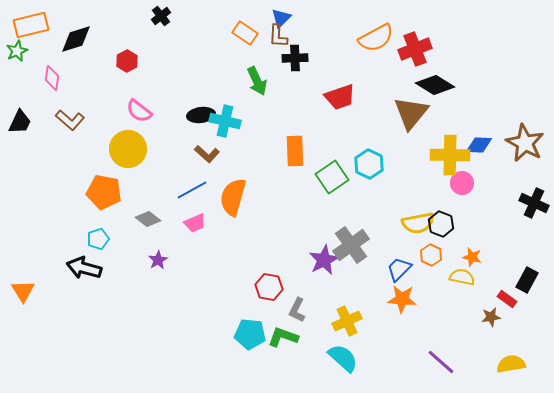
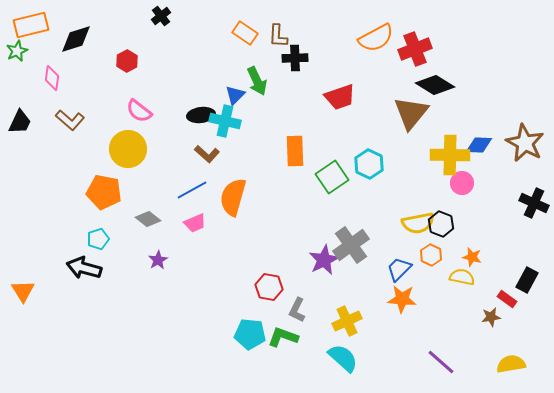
blue triangle at (281, 18): moved 46 px left, 77 px down
